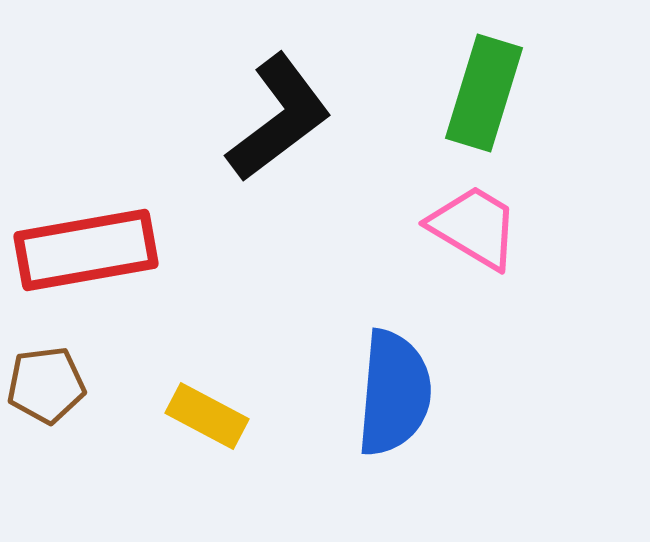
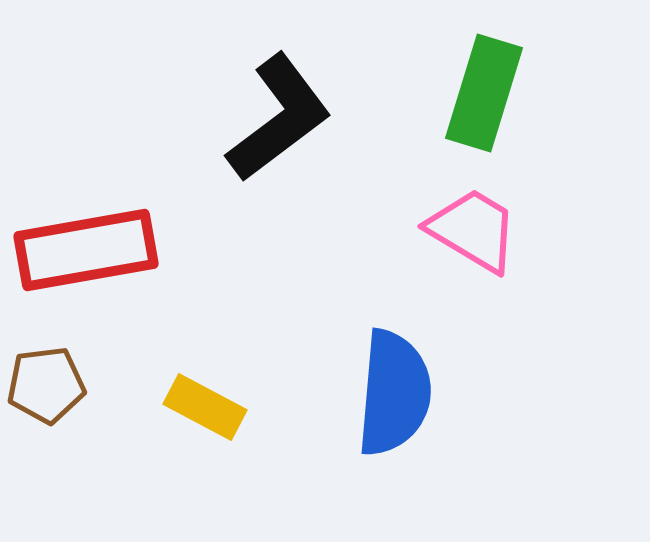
pink trapezoid: moved 1 px left, 3 px down
yellow rectangle: moved 2 px left, 9 px up
